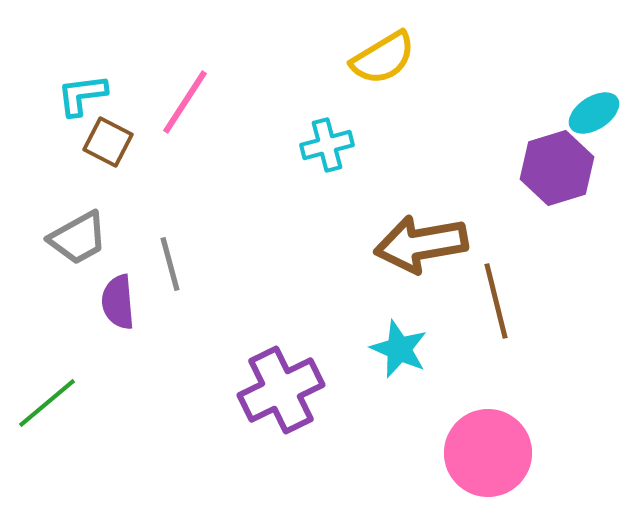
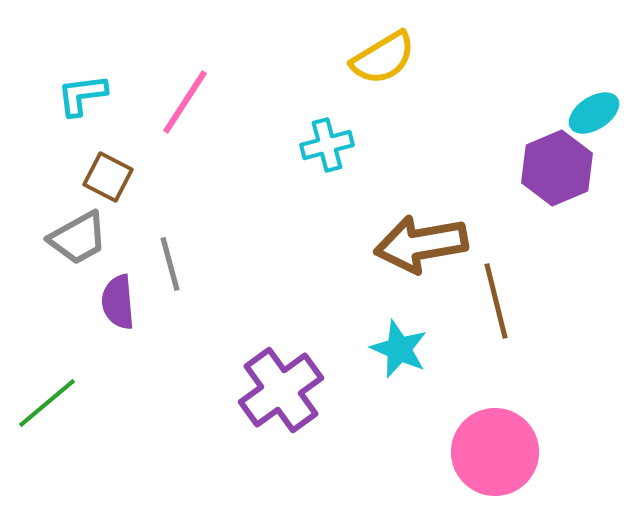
brown square: moved 35 px down
purple hexagon: rotated 6 degrees counterclockwise
purple cross: rotated 10 degrees counterclockwise
pink circle: moved 7 px right, 1 px up
